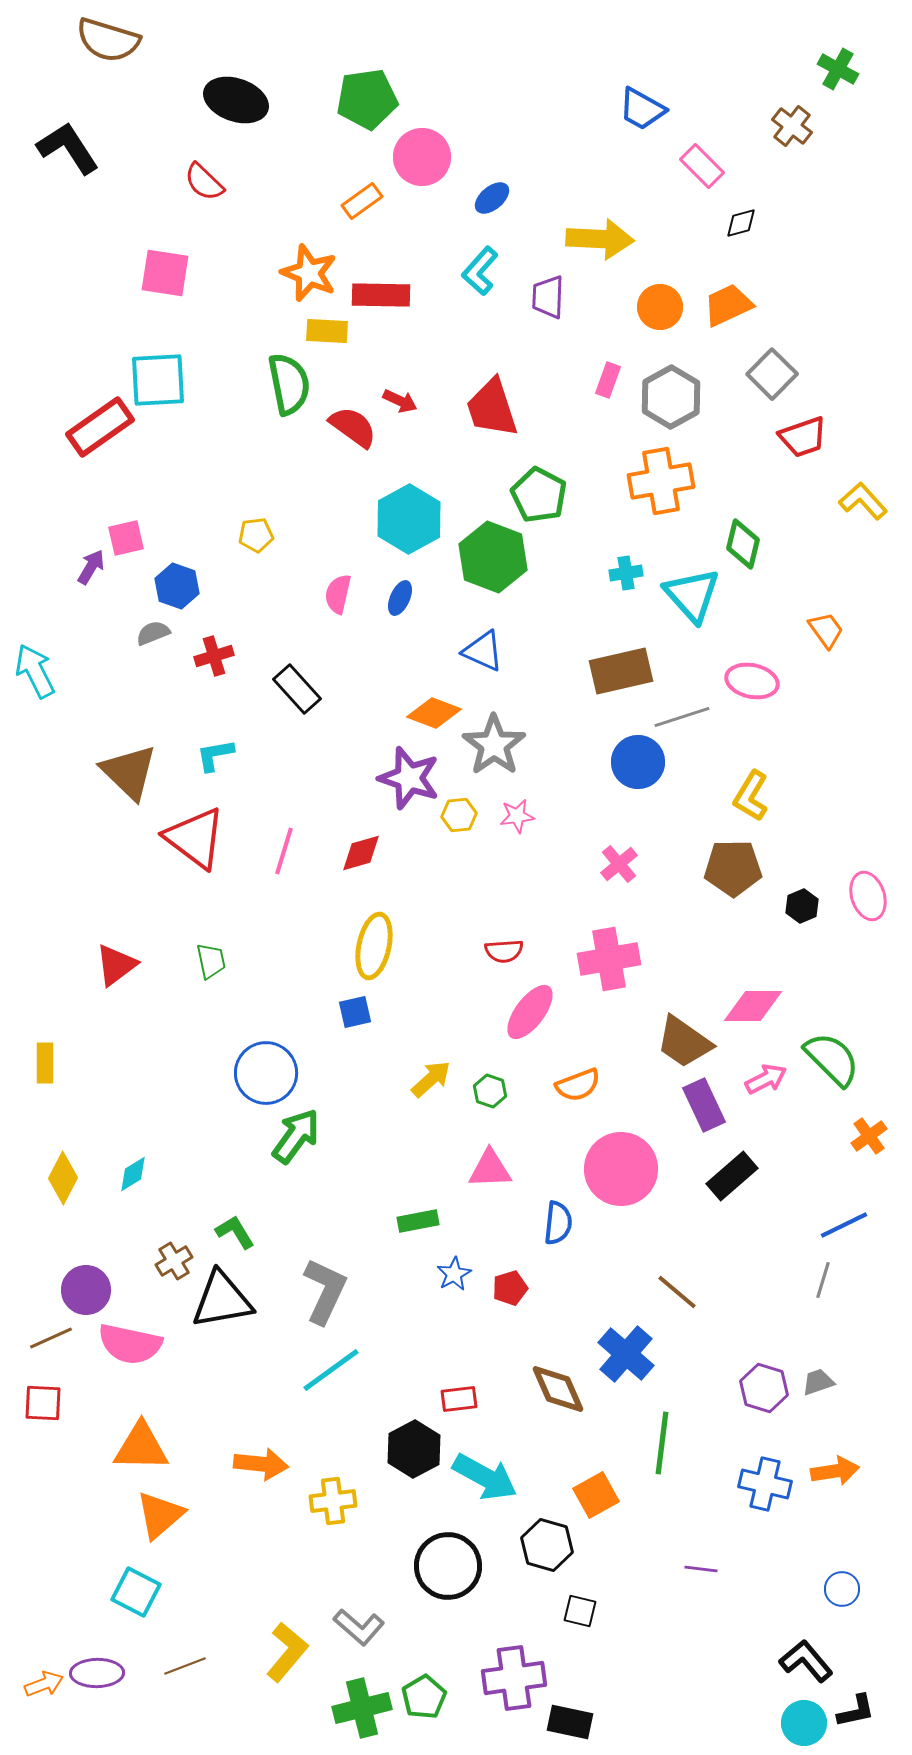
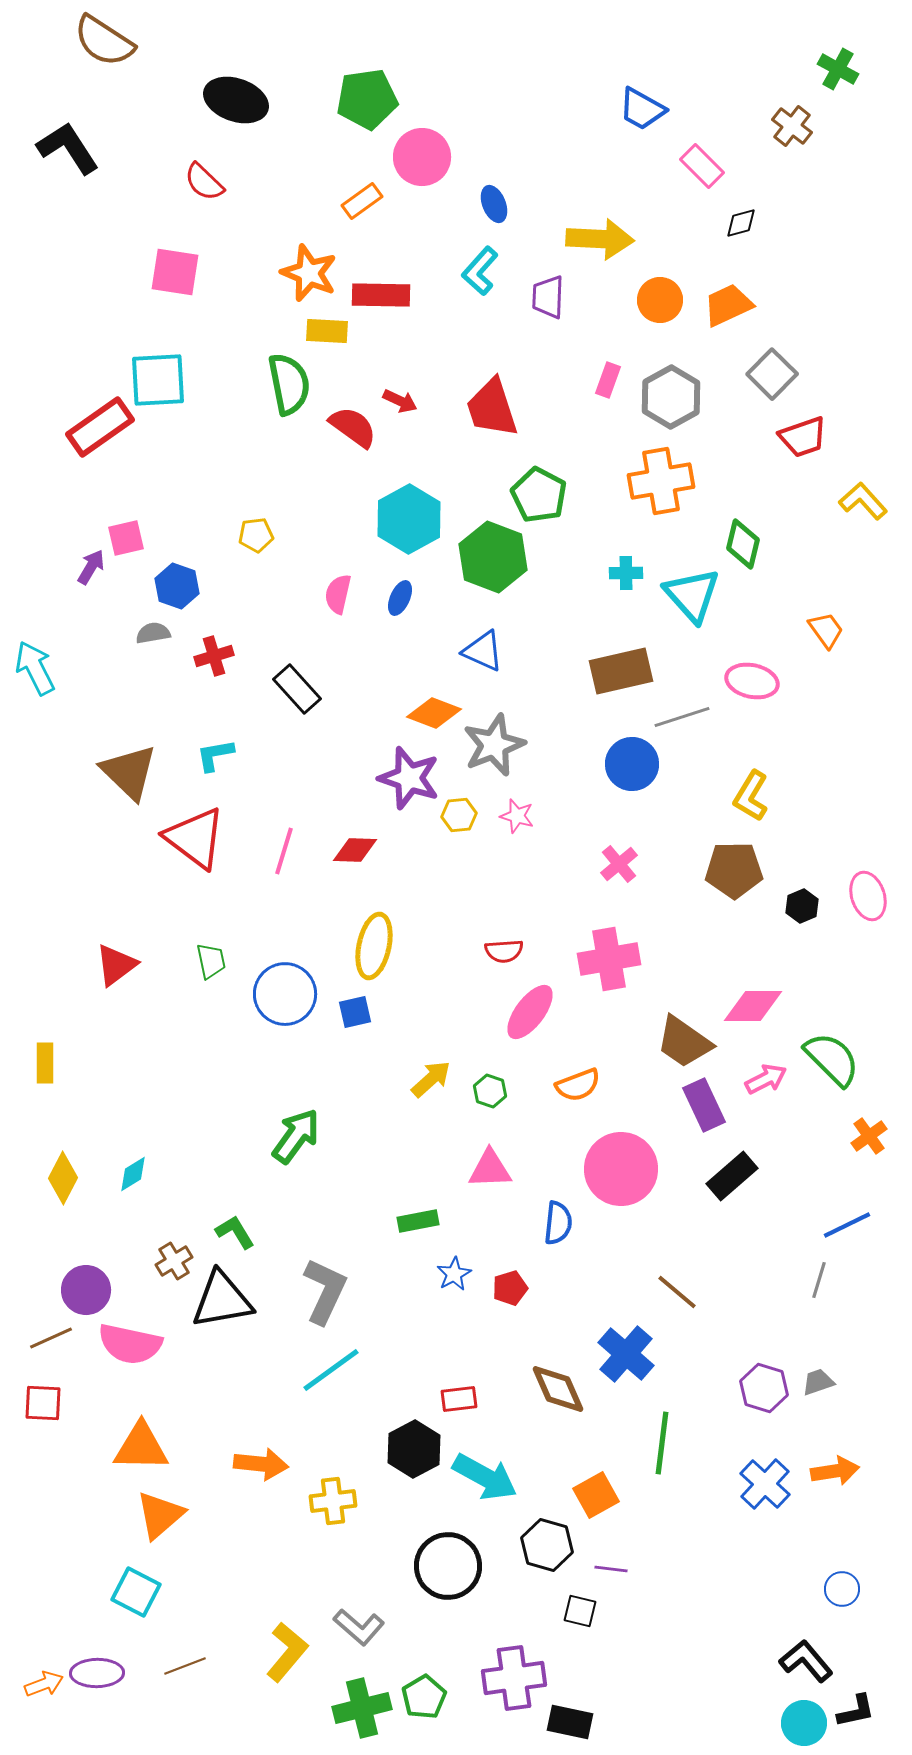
brown semicircle at (108, 40): moved 4 px left, 1 px down; rotated 16 degrees clockwise
blue ellipse at (492, 198): moved 2 px right, 6 px down; rotated 72 degrees counterclockwise
pink square at (165, 273): moved 10 px right, 1 px up
orange circle at (660, 307): moved 7 px up
cyan cross at (626, 573): rotated 8 degrees clockwise
gray semicircle at (153, 633): rotated 12 degrees clockwise
cyan arrow at (35, 671): moved 3 px up
gray star at (494, 745): rotated 14 degrees clockwise
blue circle at (638, 762): moved 6 px left, 2 px down
pink star at (517, 816): rotated 24 degrees clockwise
red diamond at (361, 853): moved 6 px left, 3 px up; rotated 18 degrees clockwise
brown pentagon at (733, 868): moved 1 px right, 2 px down
blue circle at (266, 1073): moved 19 px right, 79 px up
blue line at (844, 1225): moved 3 px right
gray line at (823, 1280): moved 4 px left
blue cross at (765, 1484): rotated 30 degrees clockwise
purple line at (701, 1569): moved 90 px left
